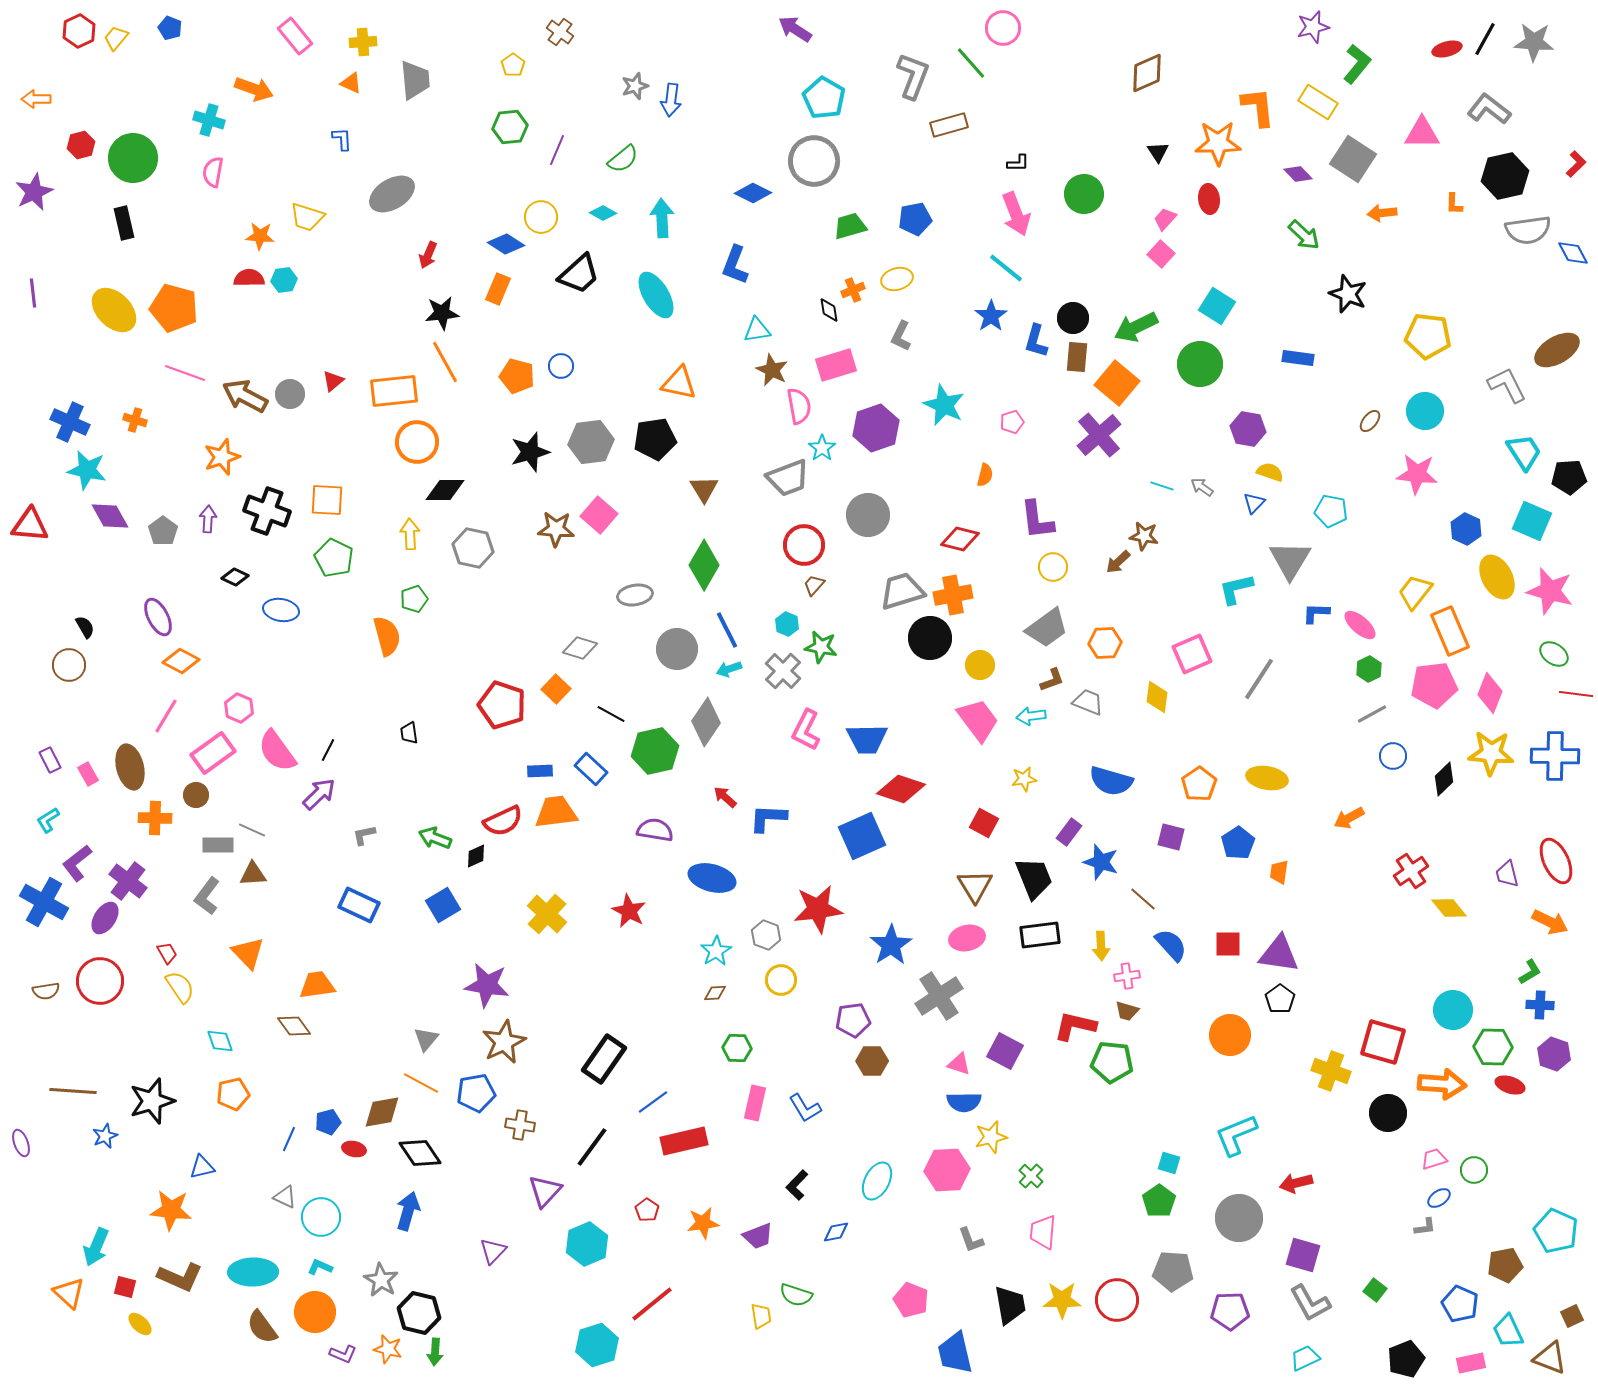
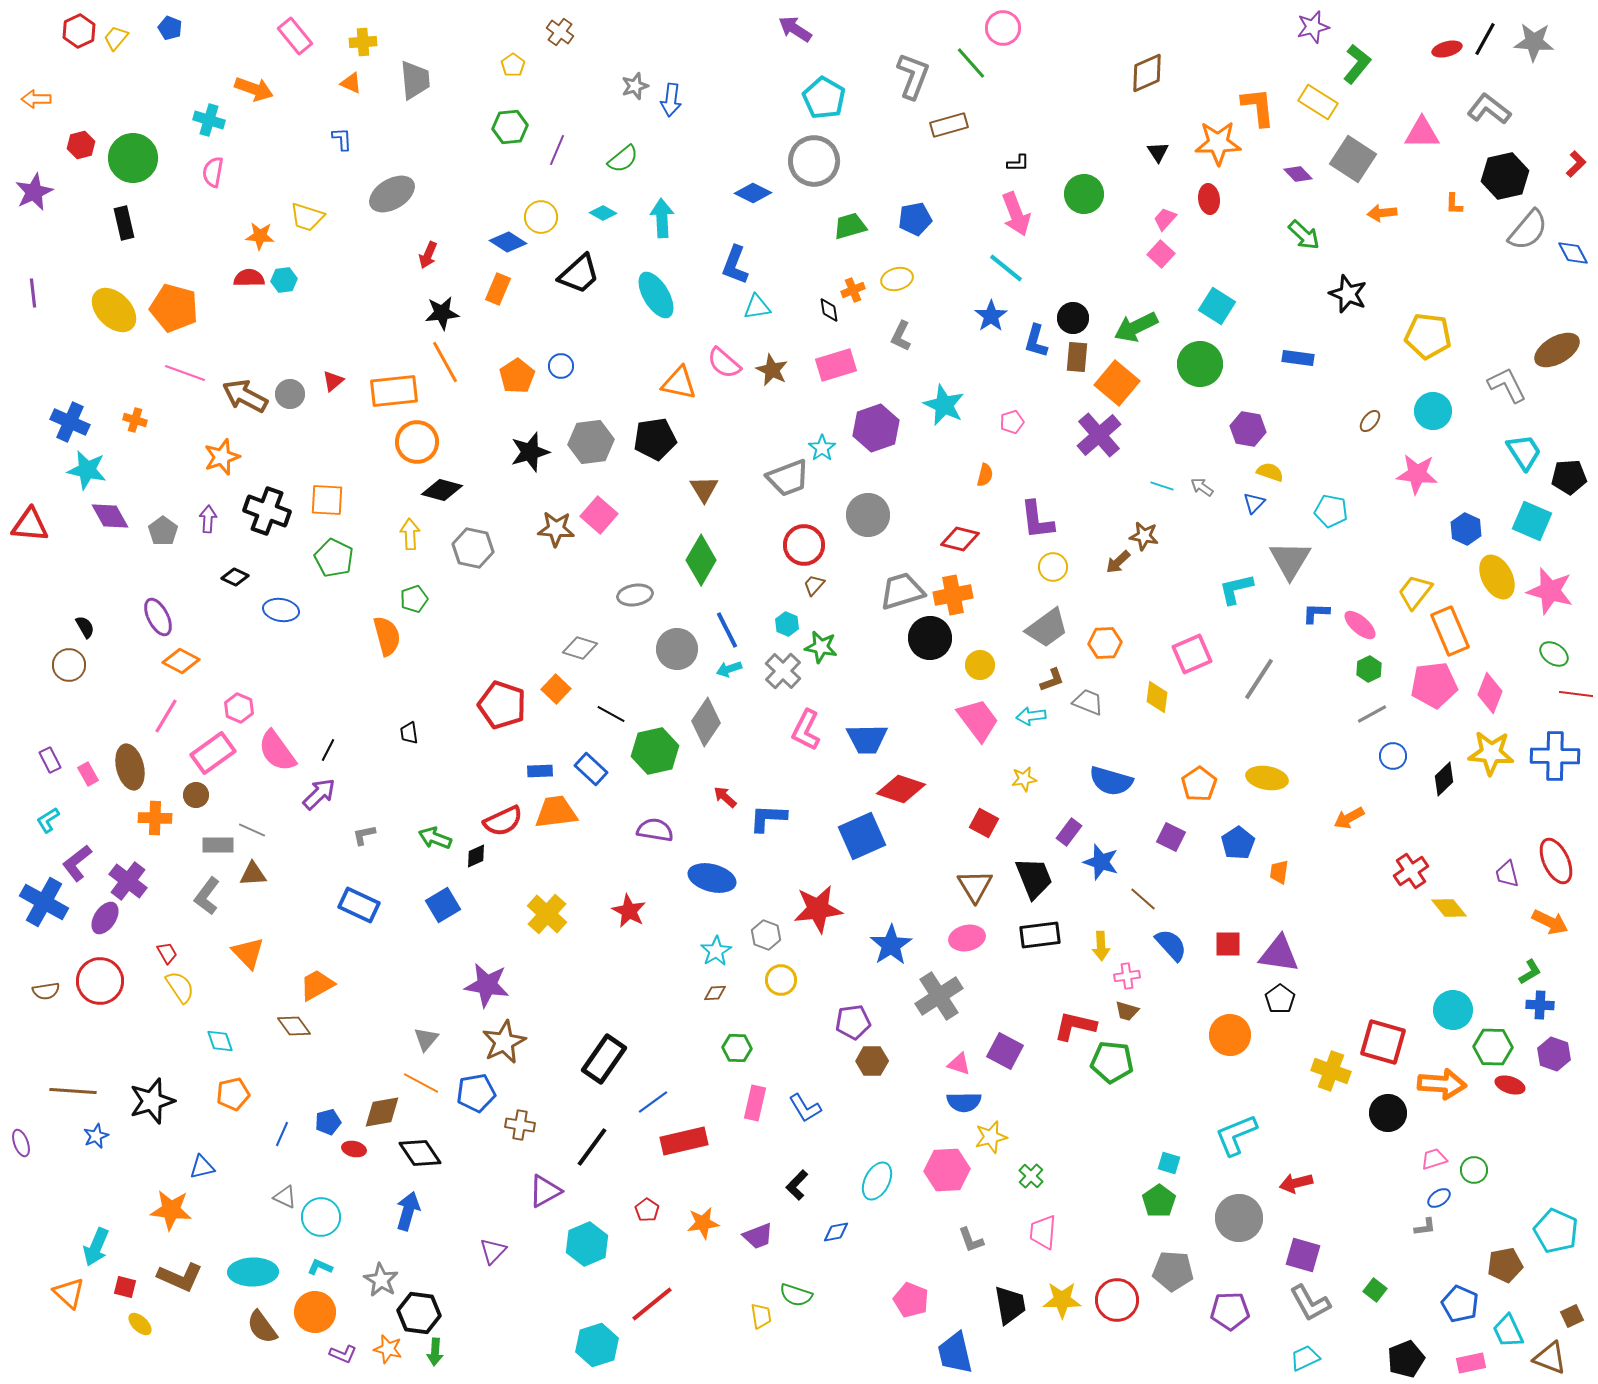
gray semicircle at (1528, 230): rotated 42 degrees counterclockwise
blue diamond at (506, 244): moved 2 px right, 2 px up
cyan triangle at (757, 330): moved 23 px up
orange pentagon at (517, 376): rotated 24 degrees clockwise
pink semicircle at (799, 406): moved 75 px left, 43 px up; rotated 141 degrees clockwise
cyan circle at (1425, 411): moved 8 px right
black diamond at (445, 490): moved 3 px left; rotated 15 degrees clockwise
green diamond at (704, 565): moved 3 px left, 5 px up
purple square at (1171, 837): rotated 12 degrees clockwise
orange trapezoid at (317, 985): rotated 21 degrees counterclockwise
purple pentagon at (853, 1020): moved 2 px down
blue star at (105, 1136): moved 9 px left
blue line at (289, 1139): moved 7 px left, 5 px up
purple triangle at (545, 1191): rotated 18 degrees clockwise
black hexagon at (419, 1313): rotated 6 degrees counterclockwise
